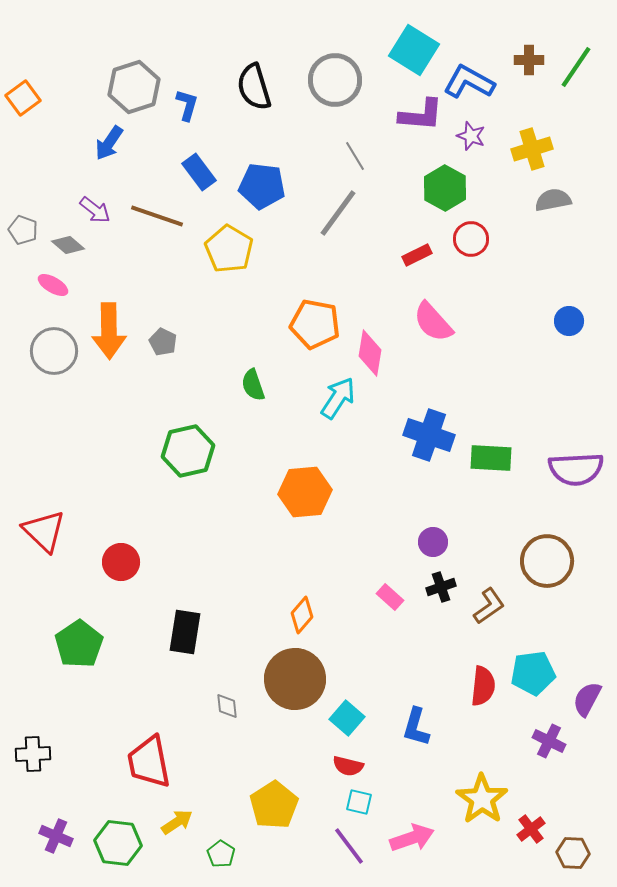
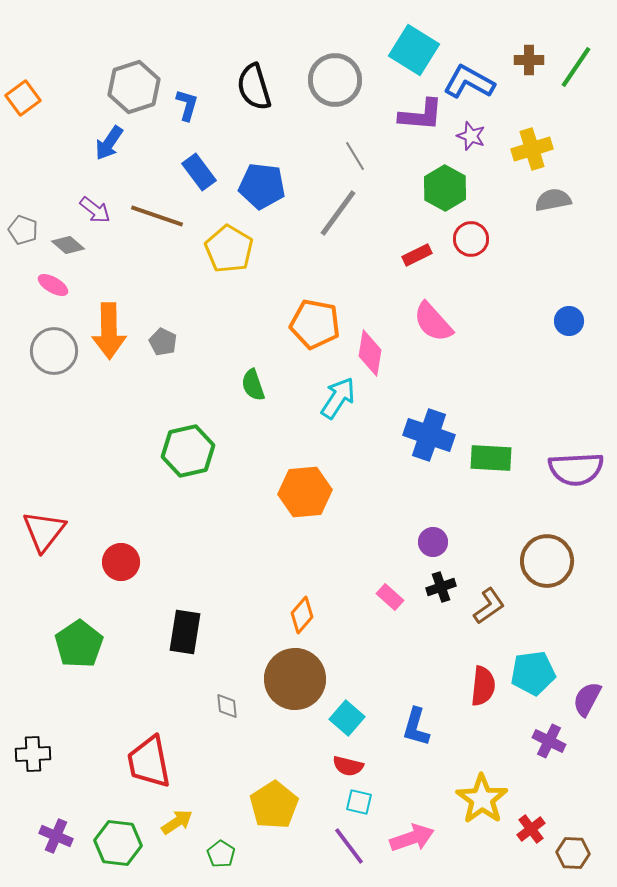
red triangle at (44, 531): rotated 24 degrees clockwise
